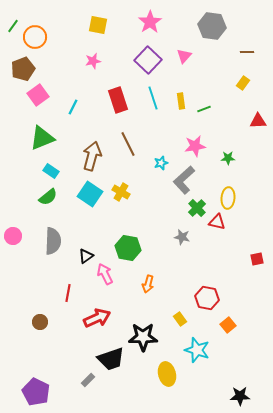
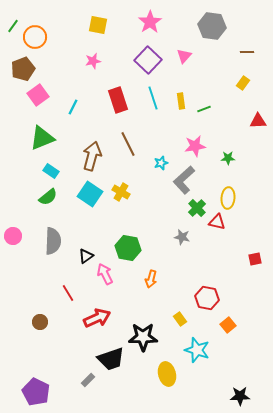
red square at (257, 259): moved 2 px left
orange arrow at (148, 284): moved 3 px right, 5 px up
red line at (68, 293): rotated 42 degrees counterclockwise
